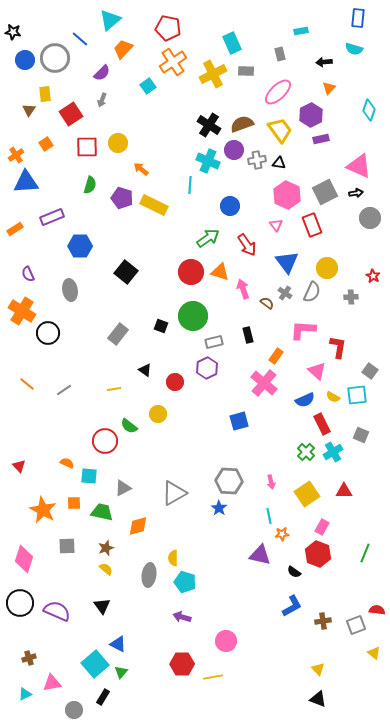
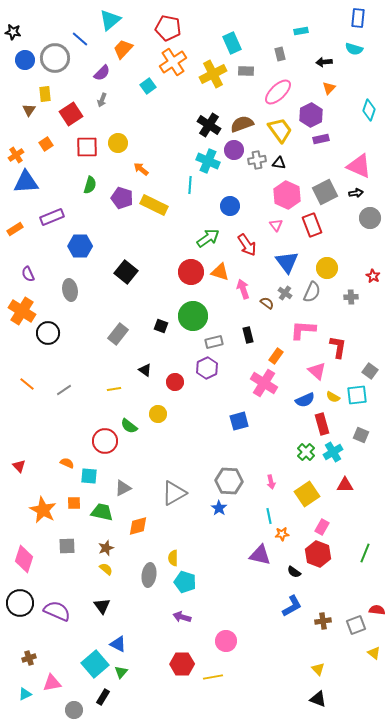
pink cross at (264, 383): rotated 8 degrees counterclockwise
red rectangle at (322, 424): rotated 10 degrees clockwise
red triangle at (344, 491): moved 1 px right, 6 px up
